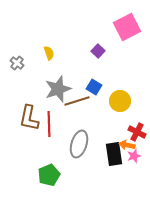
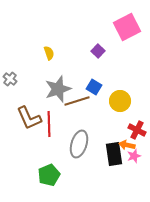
gray cross: moved 7 px left, 16 px down
brown L-shape: rotated 36 degrees counterclockwise
red cross: moved 2 px up
